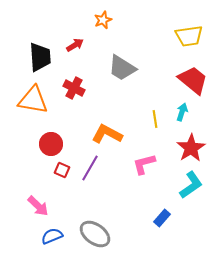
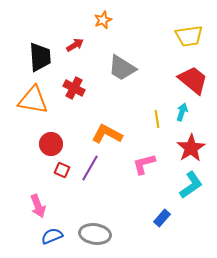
yellow line: moved 2 px right
pink arrow: rotated 25 degrees clockwise
gray ellipse: rotated 28 degrees counterclockwise
